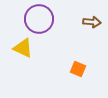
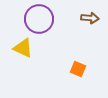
brown arrow: moved 2 px left, 4 px up
